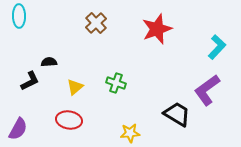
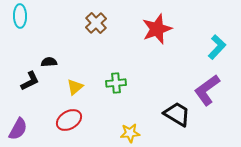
cyan ellipse: moved 1 px right
green cross: rotated 24 degrees counterclockwise
red ellipse: rotated 40 degrees counterclockwise
